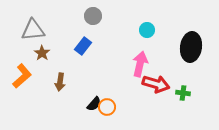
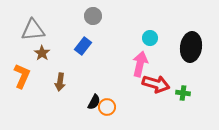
cyan circle: moved 3 px right, 8 px down
orange L-shape: rotated 25 degrees counterclockwise
black semicircle: moved 2 px up; rotated 14 degrees counterclockwise
